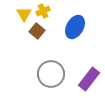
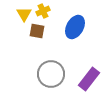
brown square: rotated 28 degrees counterclockwise
